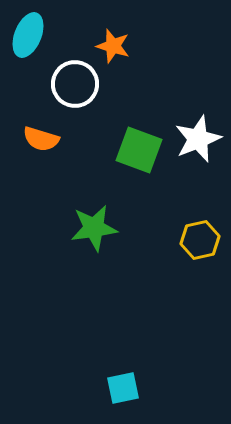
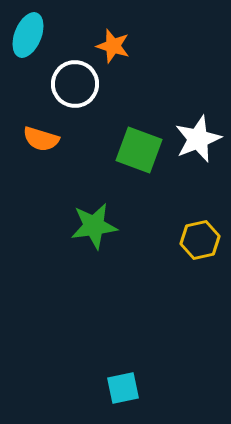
green star: moved 2 px up
